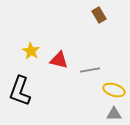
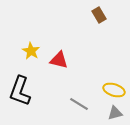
gray line: moved 11 px left, 34 px down; rotated 42 degrees clockwise
gray triangle: moved 1 px right, 1 px up; rotated 14 degrees counterclockwise
